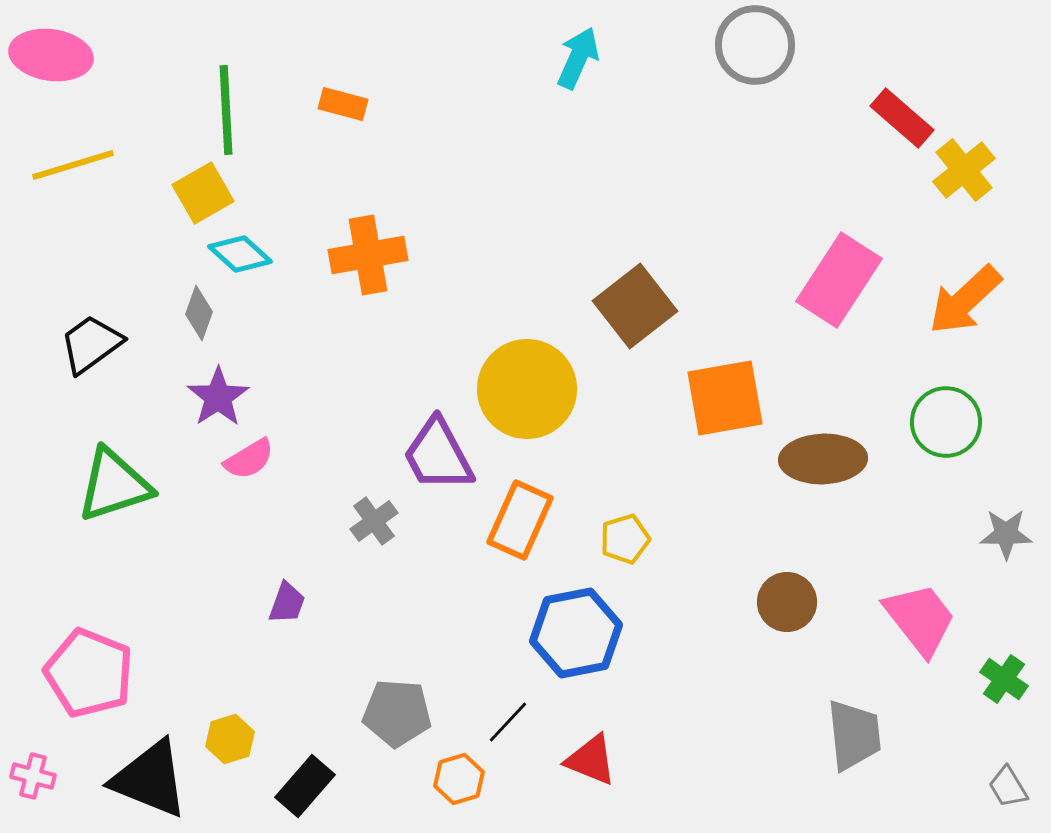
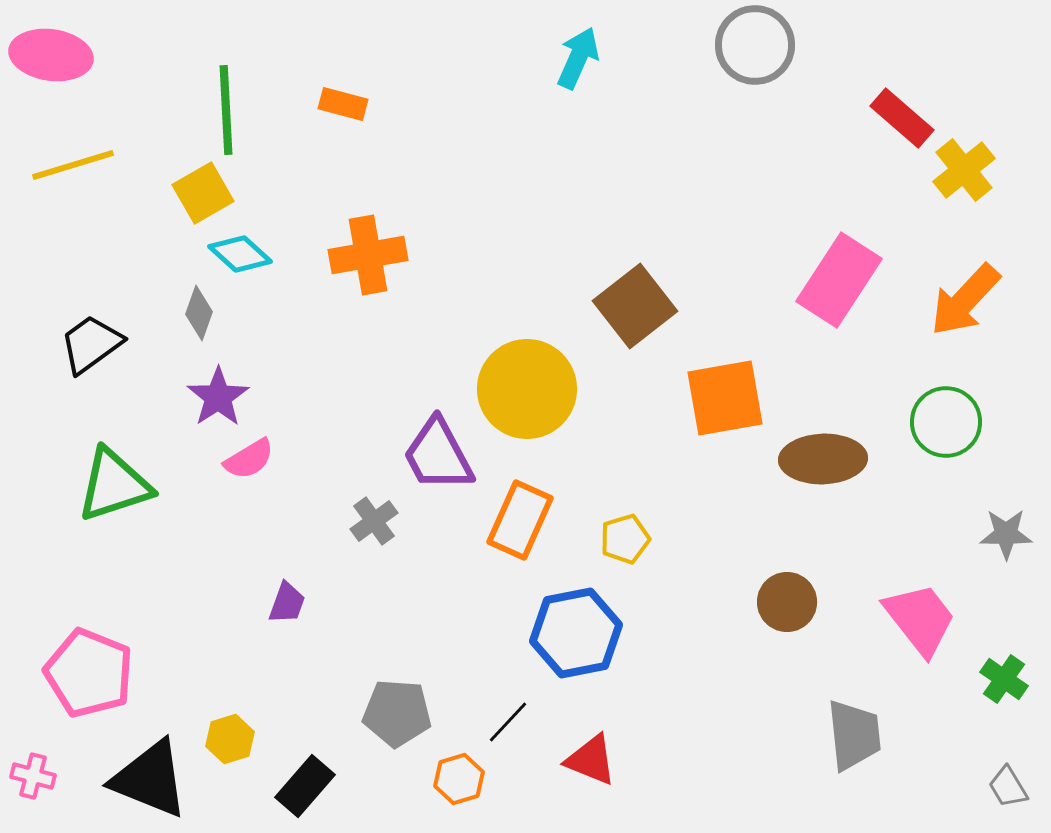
orange arrow at (965, 300): rotated 4 degrees counterclockwise
